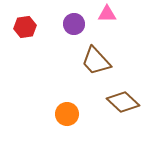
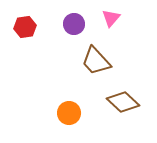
pink triangle: moved 4 px right, 4 px down; rotated 48 degrees counterclockwise
orange circle: moved 2 px right, 1 px up
